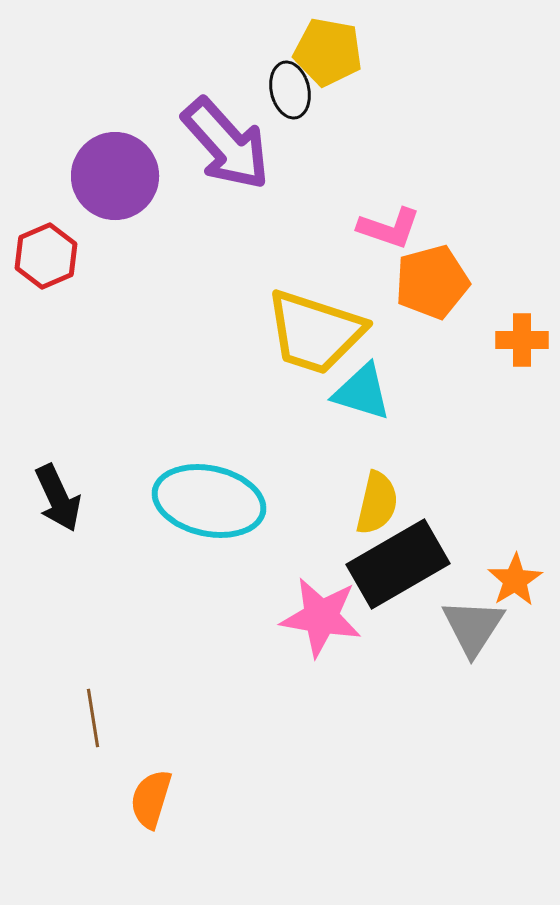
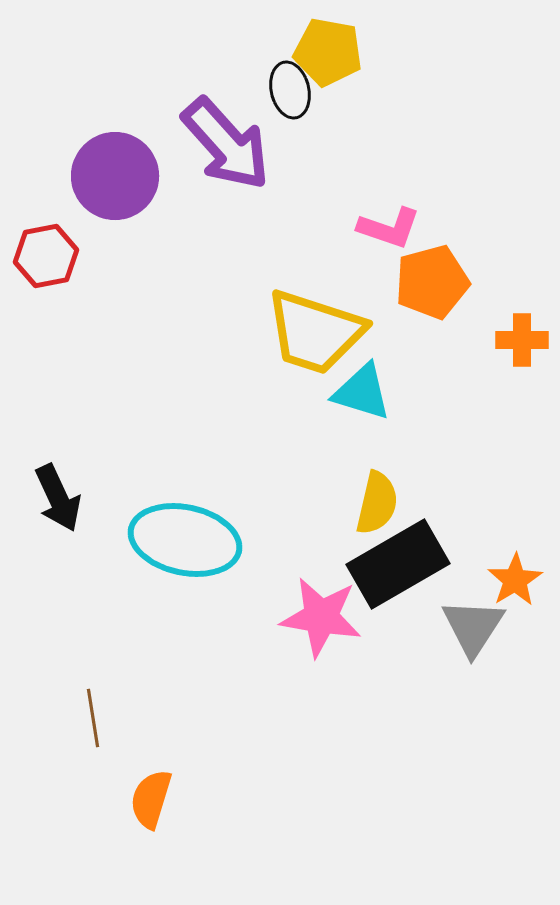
red hexagon: rotated 12 degrees clockwise
cyan ellipse: moved 24 px left, 39 px down
